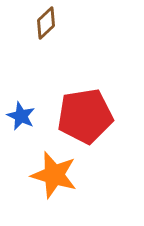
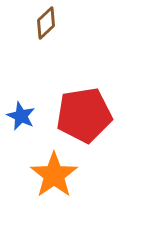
red pentagon: moved 1 px left, 1 px up
orange star: rotated 21 degrees clockwise
